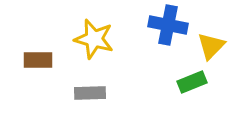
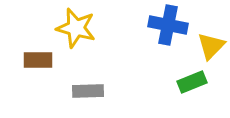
yellow star: moved 18 px left, 11 px up
gray rectangle: moved 2 px left, 2 px up
